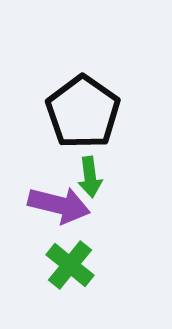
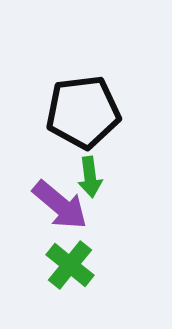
black pentagon: rotated 30 degrees clockwise
purple arrow: moved 1 px right; rotated 26 degrees clockwise
